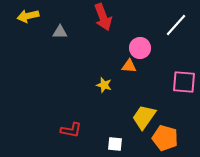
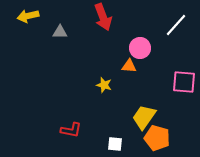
orange pentagon: moved 8 px left
